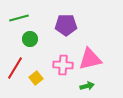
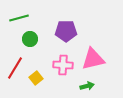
purple pentagon: moved 6 px down
pink triangle: moved 3 px right
